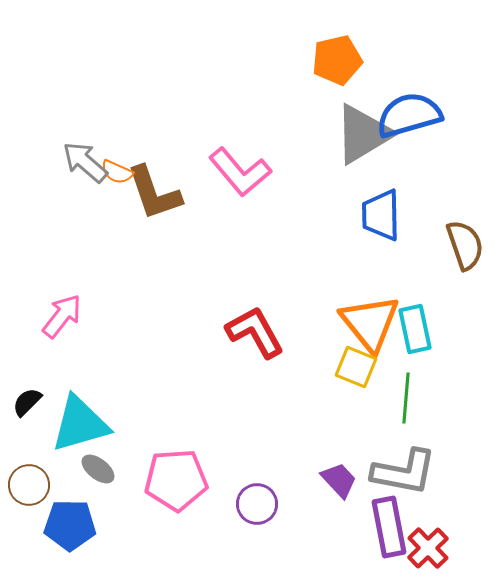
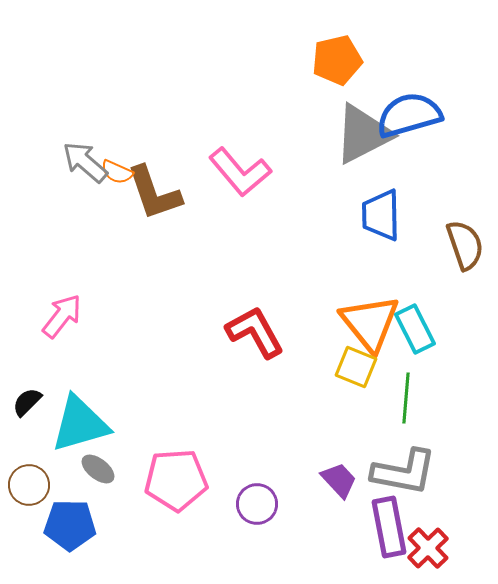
gray triangle: rotated 4 degrees clockwise
cyan rectangle: rotated 15 degrees counterclockwise
